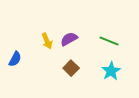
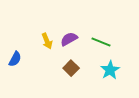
green line: moved 8 px left, 1 px down
cyan star: moved 1 px left, 1 px up
